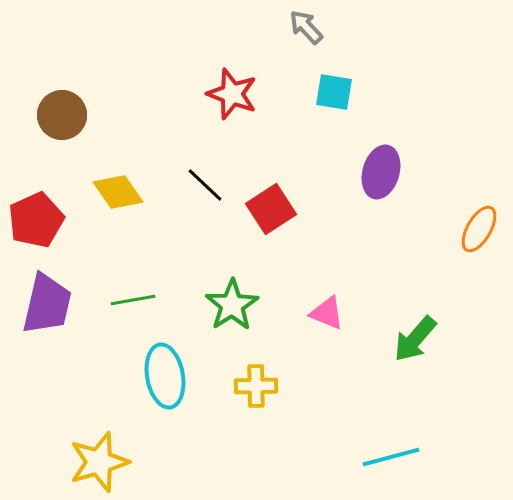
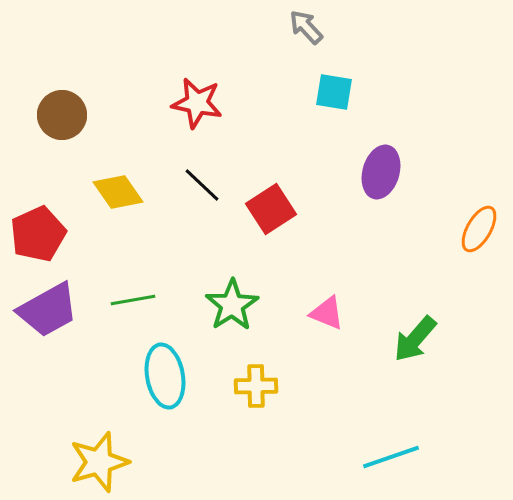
red star: moved 35 px left, 9 px down; rotated 9 degrees counterclockwise
black line: moved 3 px left
red pentagon: moved 2 px right, 14 px down
purple trapezoid: moved 1 px right, 6 px down; rotated 48 degrees clockwise
cyan line: rotated 4 degrees counterclockwise
